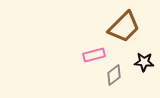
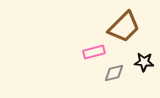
pink rectangle: moved 3 px up
gray diamond: moved 2 px up; rotated 25 degrees clockwise
